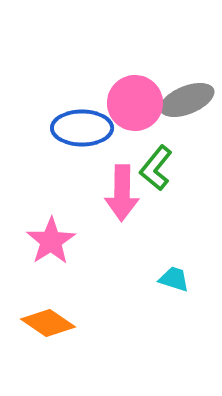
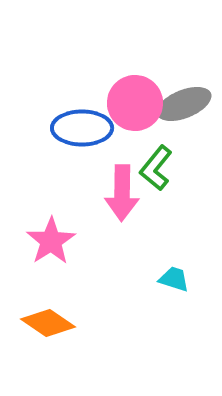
gray ellipse: moved 3 px left, 4 px down
